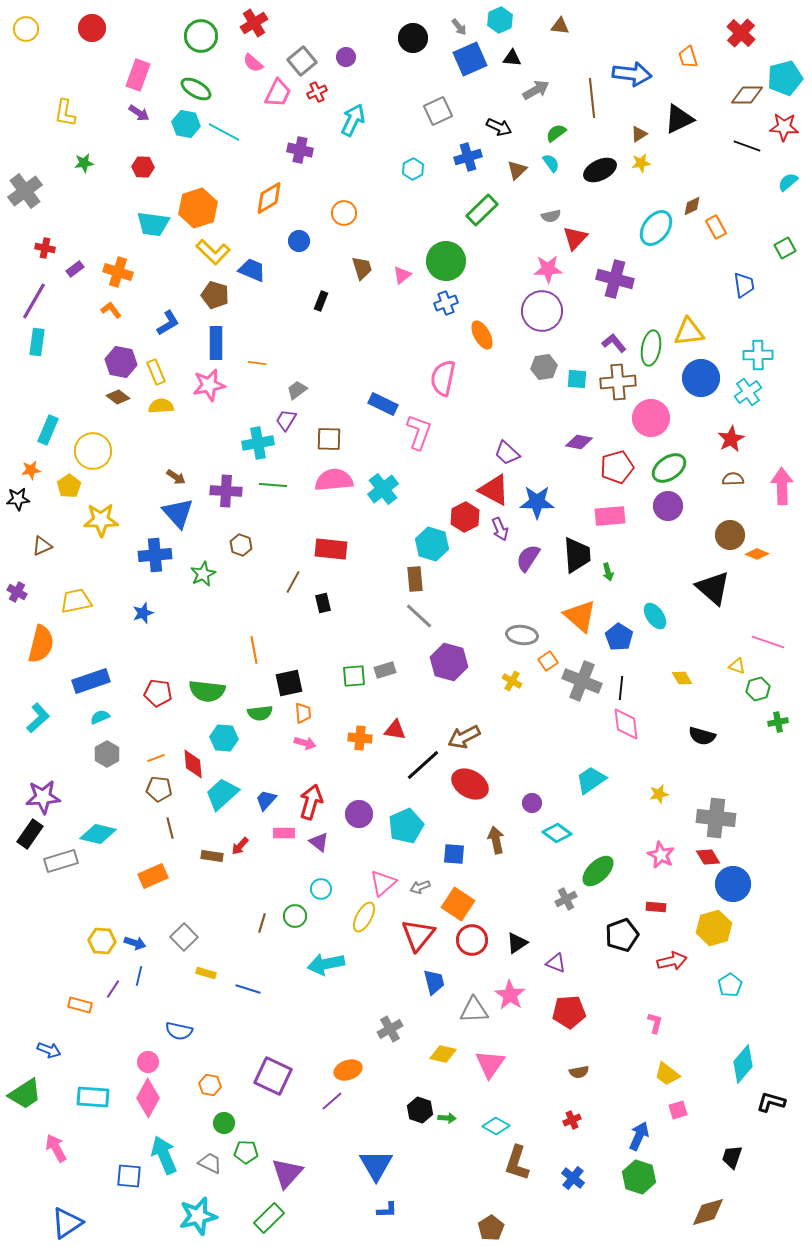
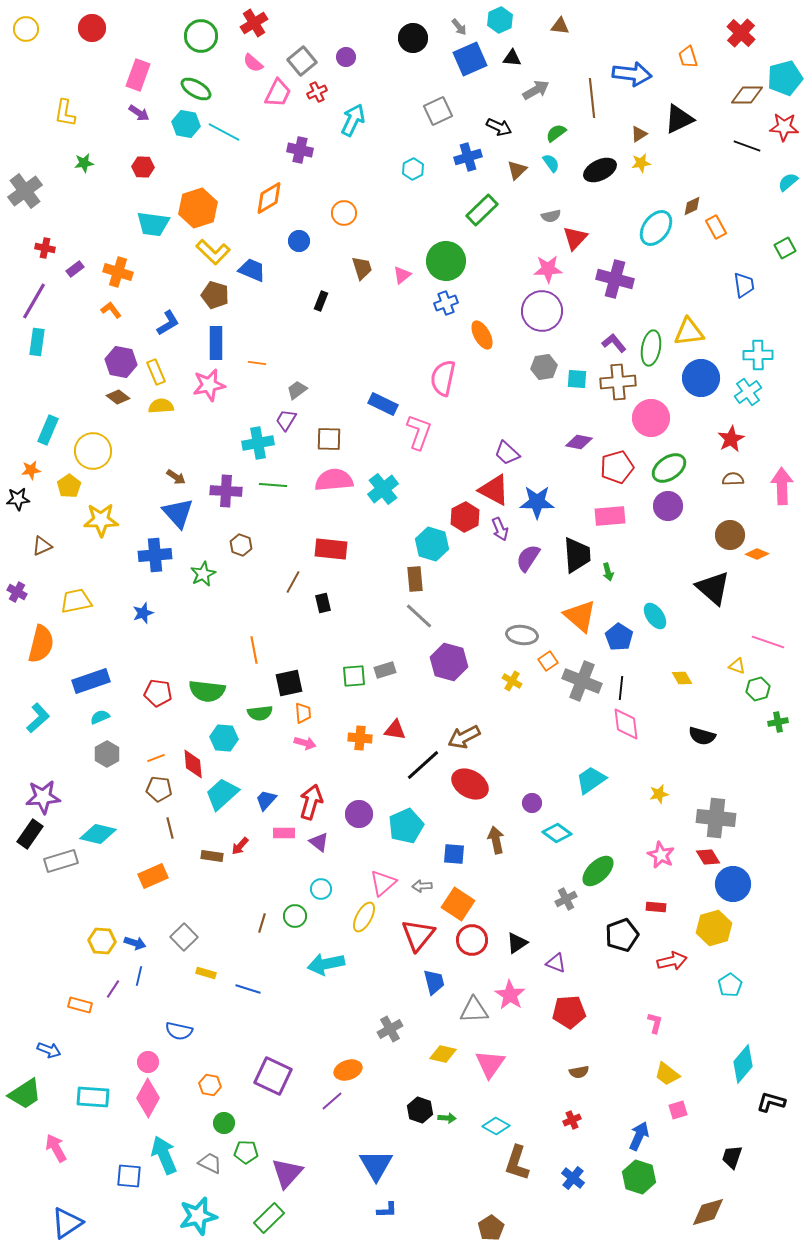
gray arrow at (420, 887): moved 2 px right, 1 px up; rotated 18 degrees clockwise
